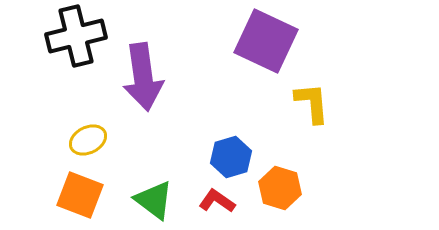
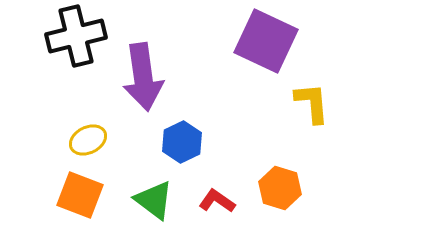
blue hexagon: moved 49 px left, 15 px up; rotated 9 degrees counterclockwise
